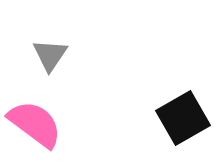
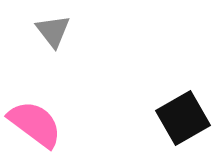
gray triangle: moved 3 px right, 24 px up; rotated 12 degrees counterclockwise
